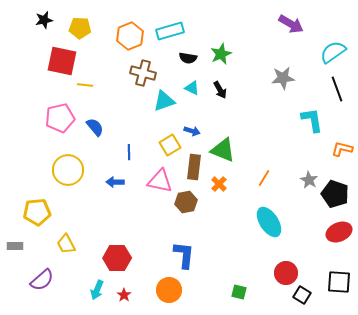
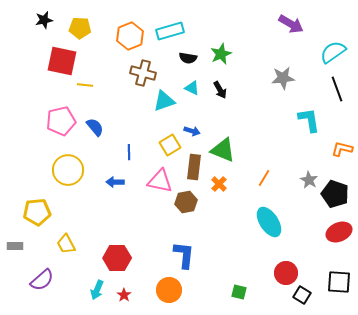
pink pentagon at (60, 118): moved 1 px right, 3 px down
cyan L-shape at (312, 120): moved 3 px left
